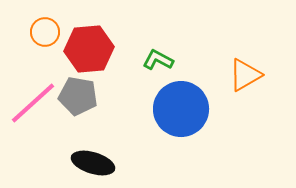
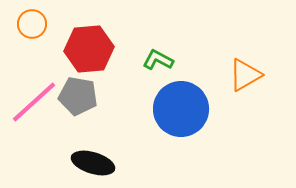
orange circle: moved 13 px left, 8 px up
pink line: moved 1 px right, 1 px up
